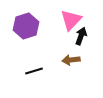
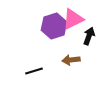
pink triangle: moved 2 px right, 1 px up; rotated 20 degrees clockwise
purple hexagon: moved 28 px right
black arrow: moved 8 px right
